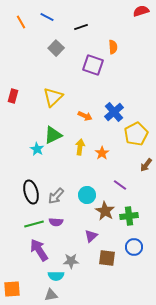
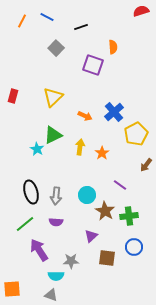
orange line: moved 1 px right, 1 px up; rotated 56 degrees clockwise
gray arrow: rotated 36 degrees counterclockwise
green line: moved 9 px left; rotated 24 degrees counterclockwise
gray triangle: rotated 32 degrees clockwise
